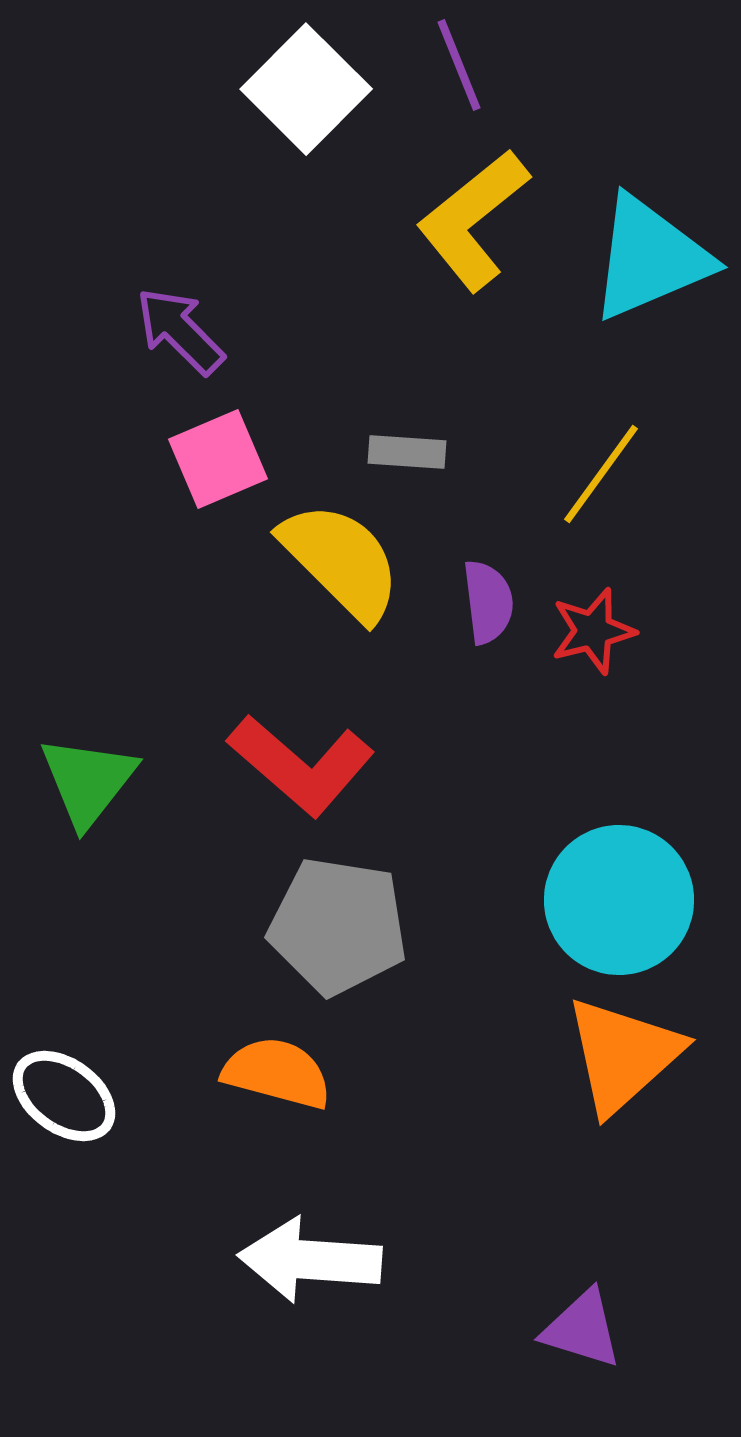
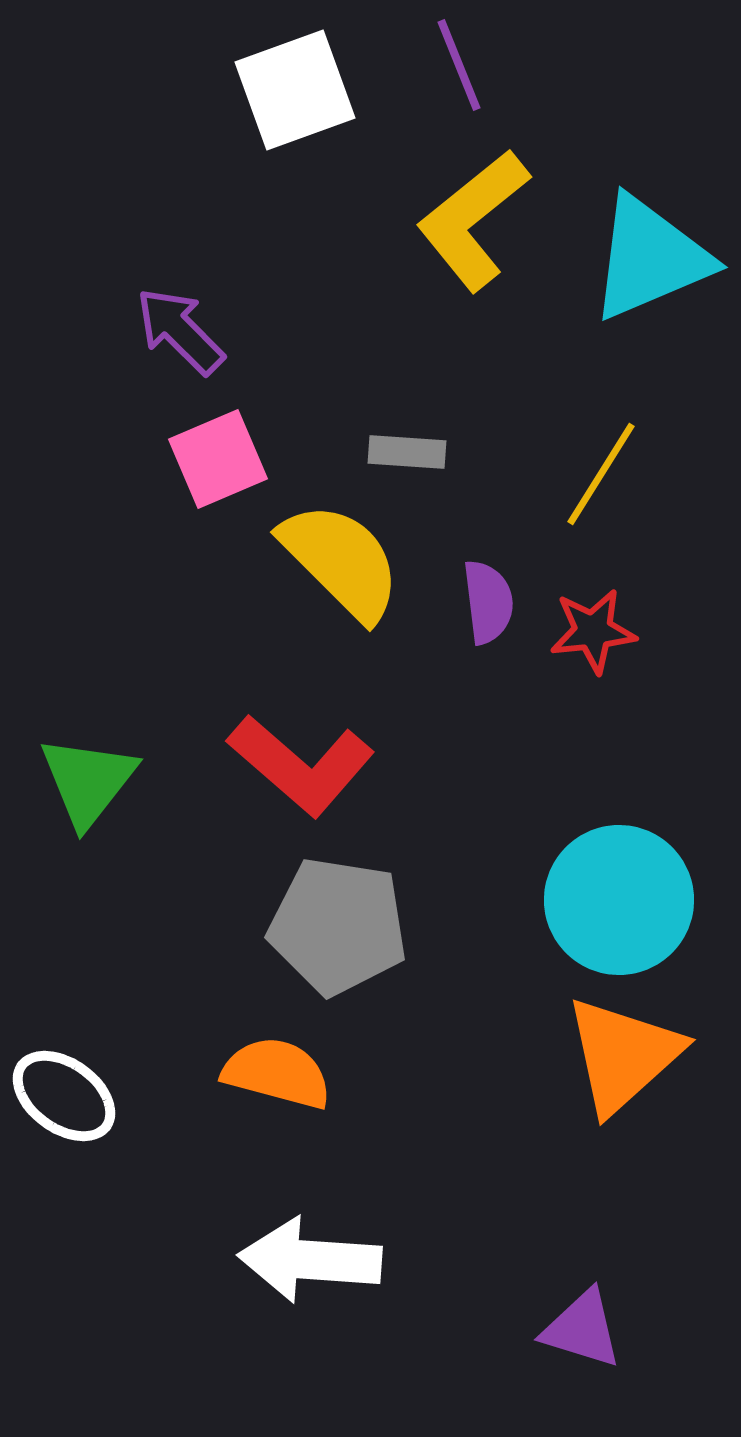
white square: moved 11 px left, 1 px down; rotated 25 degrees clockwise
yellow line: rotated 4 degrees counterclockwise
red star: rotated 8 degrees clockwise
